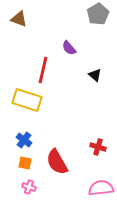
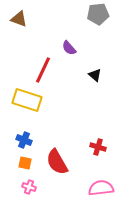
gray pentagon: rotated 25 degrees clockwise
red line: rotated 12 degrees clockwise
blue cross: rotated 14 degrees counterclockwise
